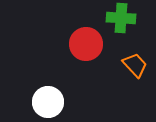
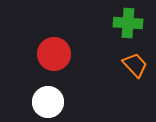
green cross: moved 7 px right, 5 px down
red circle: moved 32 px left, 10 px down
